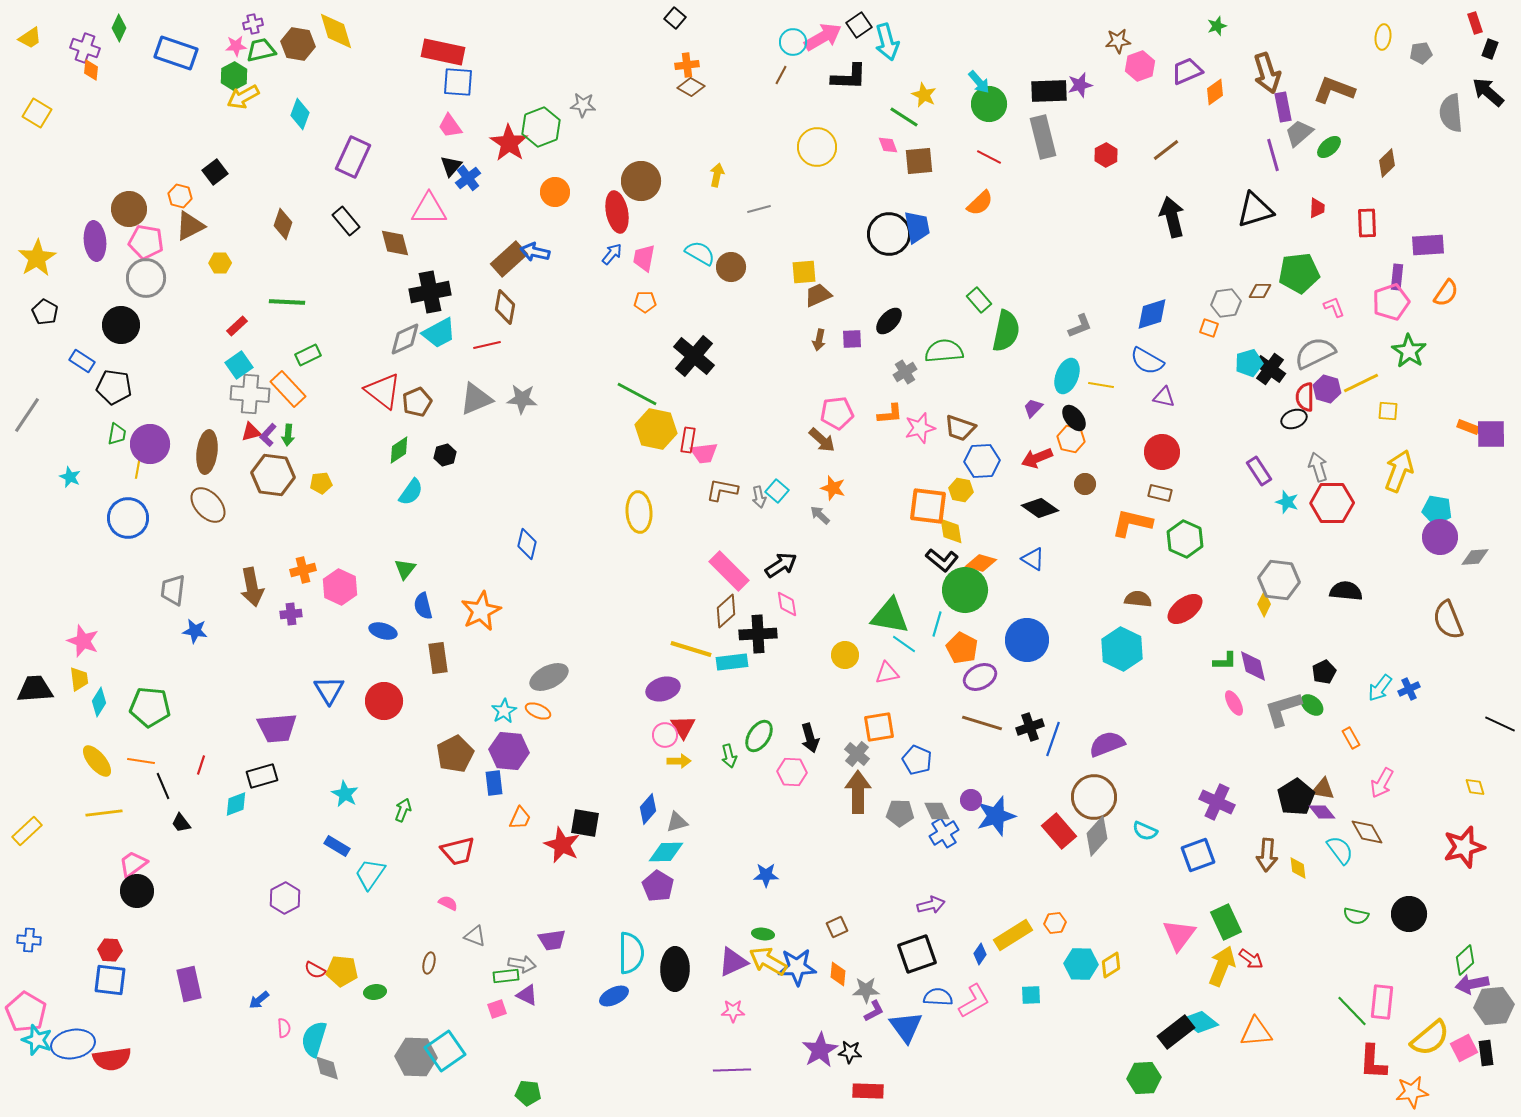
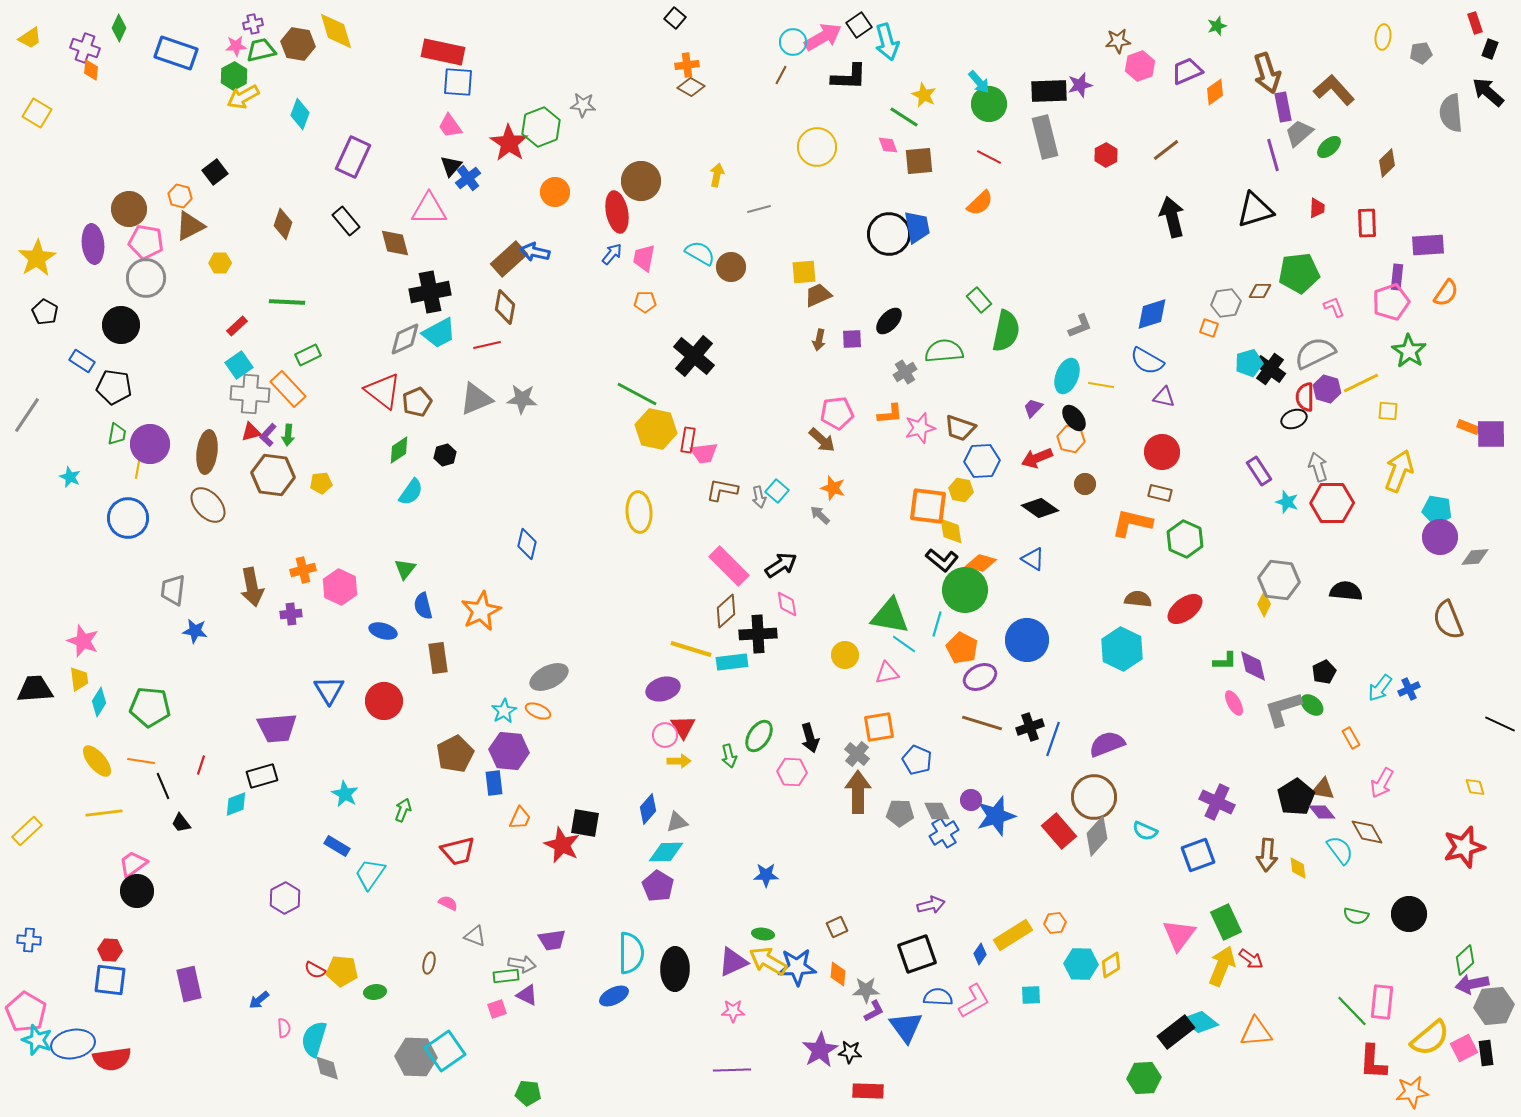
brown L-shape at (1334, 90): rotated 27 degrees clockwise
gray rectangle at (1043, 137): moved 2 px right
purple ellipse at (95, 241): moved 2 px left, 3 px down
pink rectangle at (729, 571): moved 5 px up
